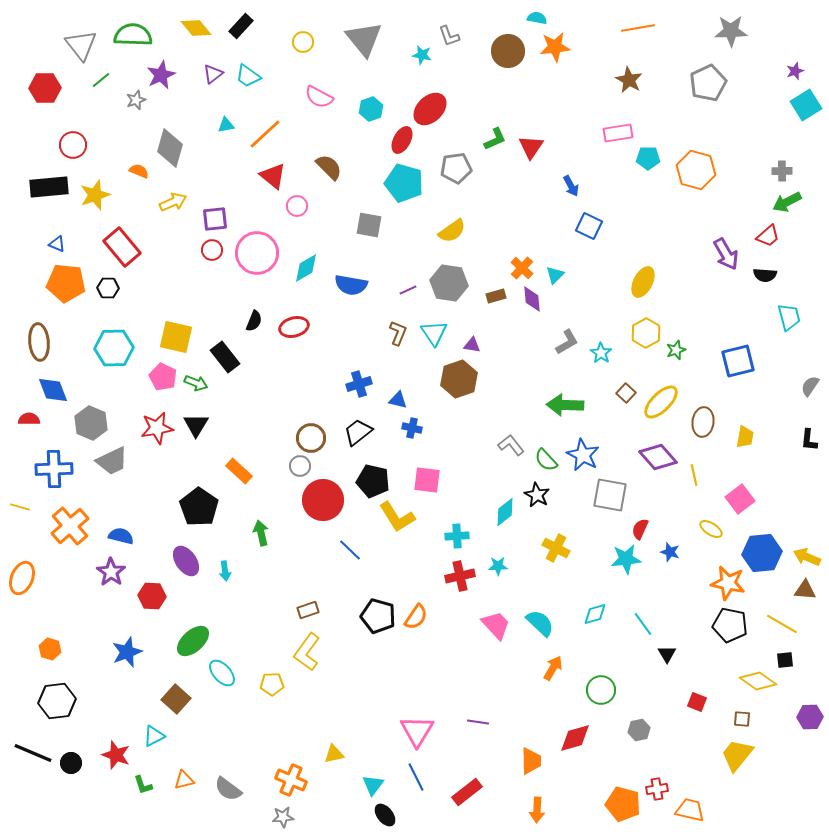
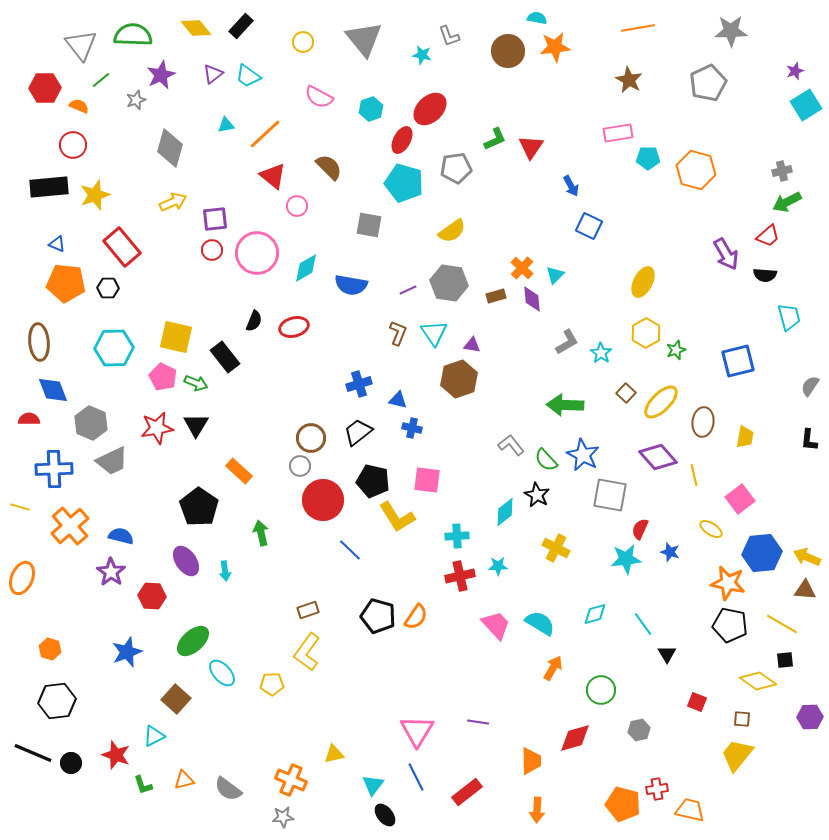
orange semicircle at (139, 171): moved 60 px left, 65 px up
gray cross at (782, 171): rotated 12 degrees counterclockwise
cyan semicircle at (540, 623): rotated 12 degrees counterclockwise
